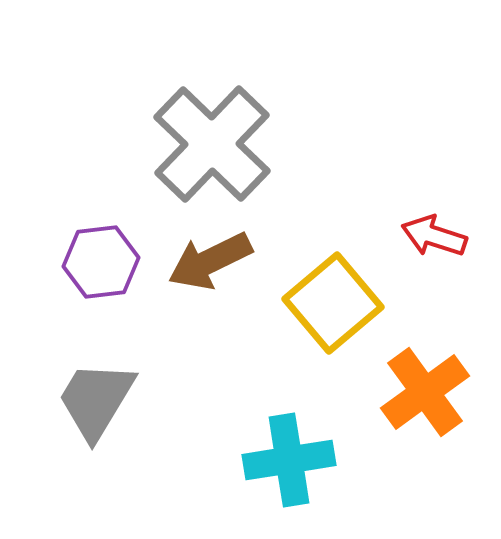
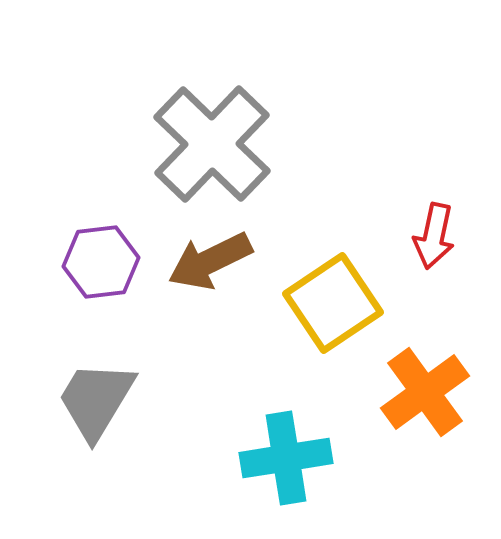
red arrow: rotated 96 degrees counterclockwise
yellow square: rotated 6 degrees clockwise
cyan cross: moved 3 px left, 2 px up
